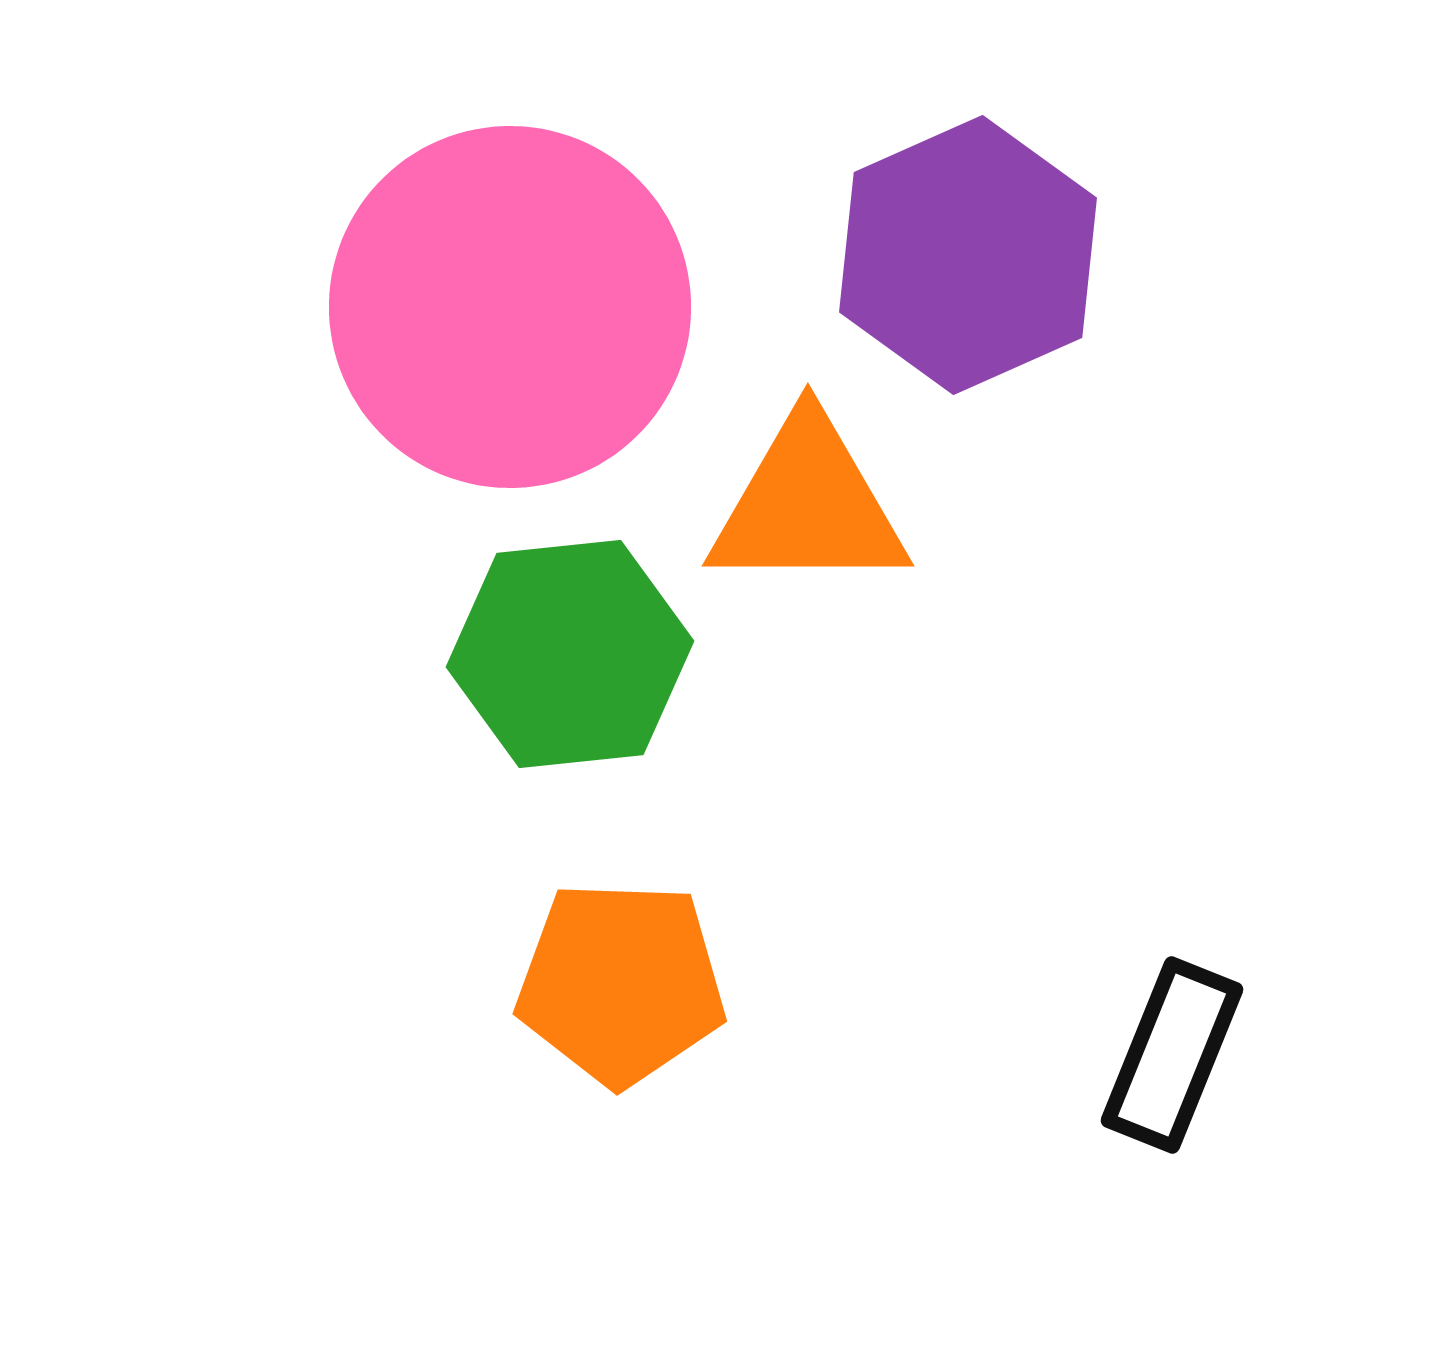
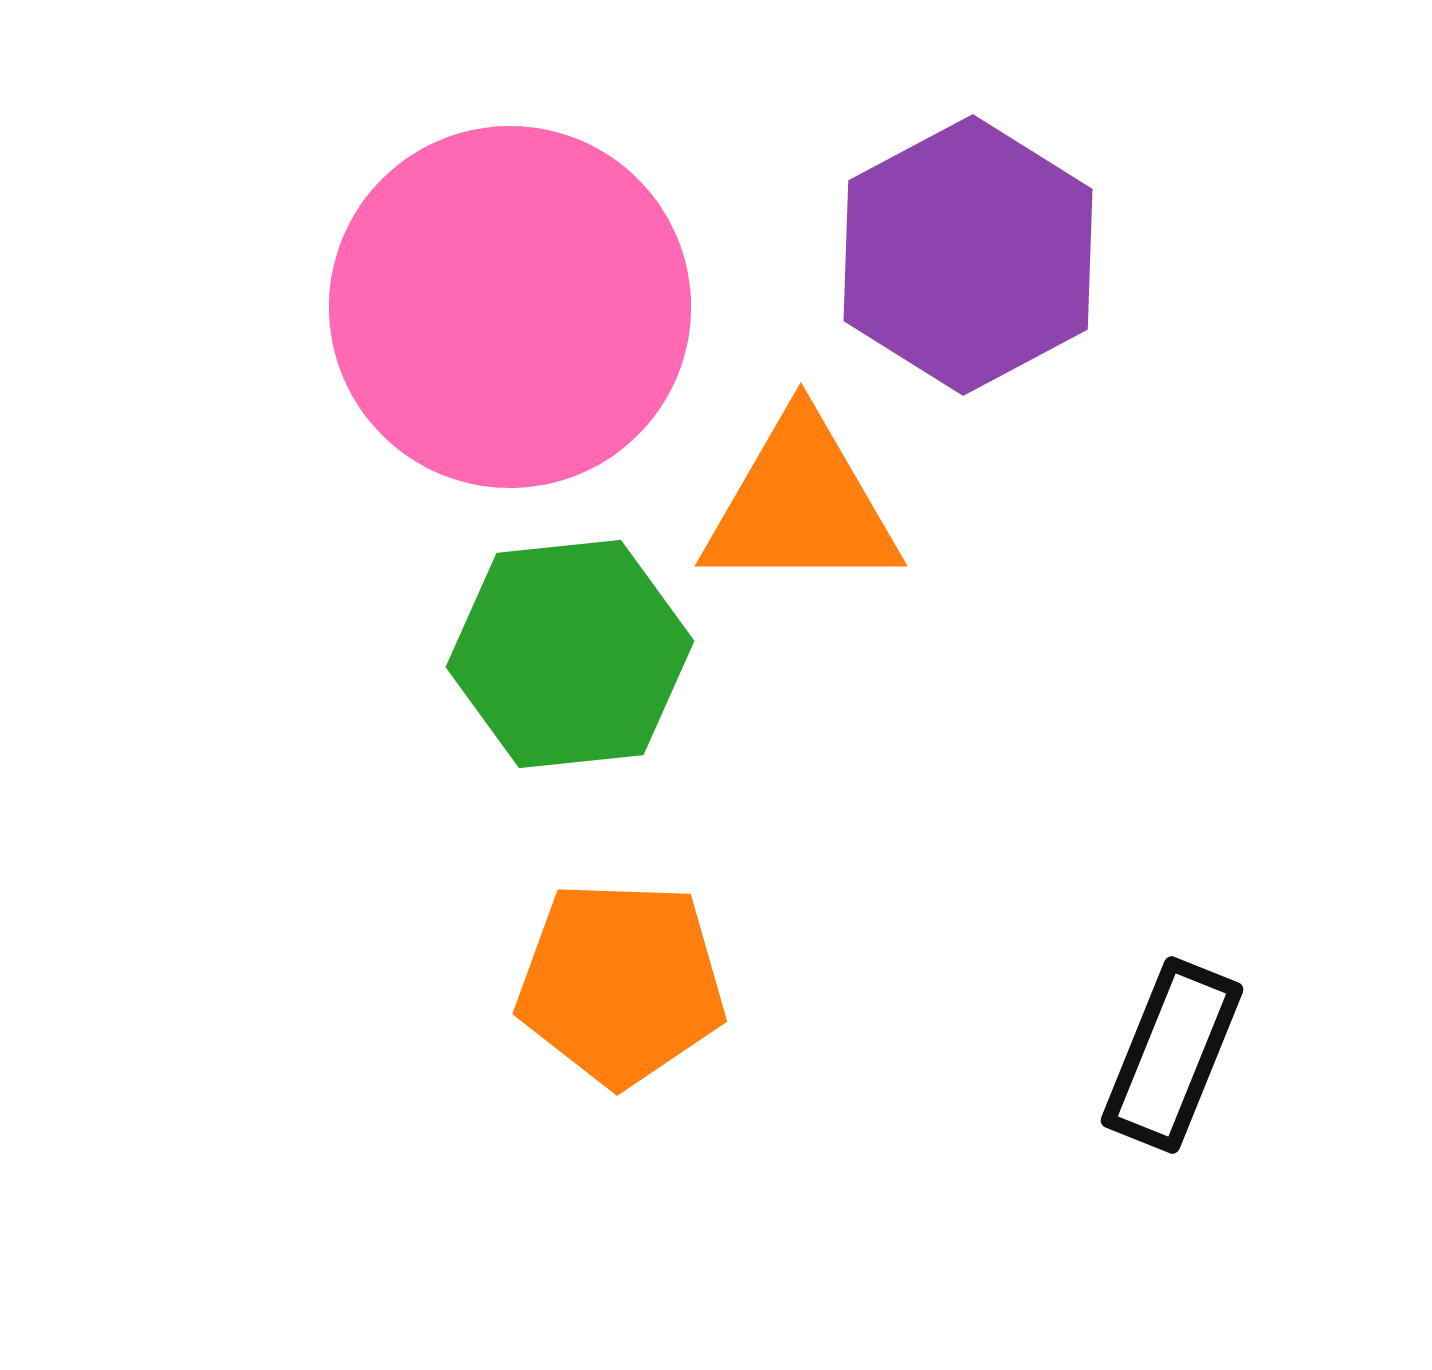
purple hexagon: rotated 4 degrees counterclockwise
orange triangle: moved 7 px left
